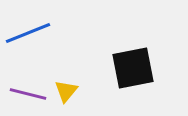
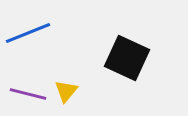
black square: moved 6 px left, 10 px up; rotated 36 degrees clockwise
